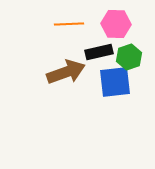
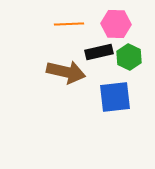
green hexagon: rotated 15 degrees counterclockwise
brown arrow: rotated 33 degrees clockwise
blue square: moved 15 px down
